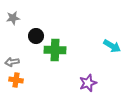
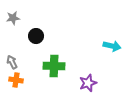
cyan arrow: rotated 18 degrees counterclockwise
green cross: moved 1 px left, 16 px down
gray arrow: rotated 72 degrees clockwise
